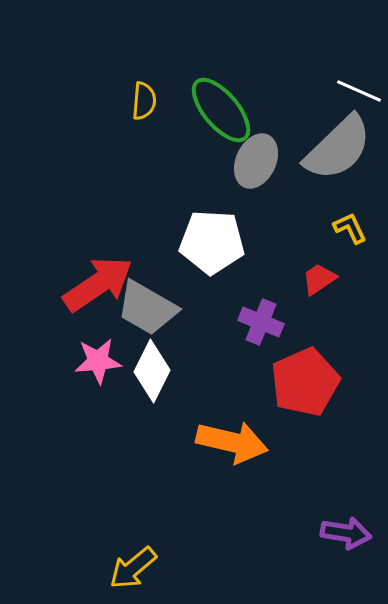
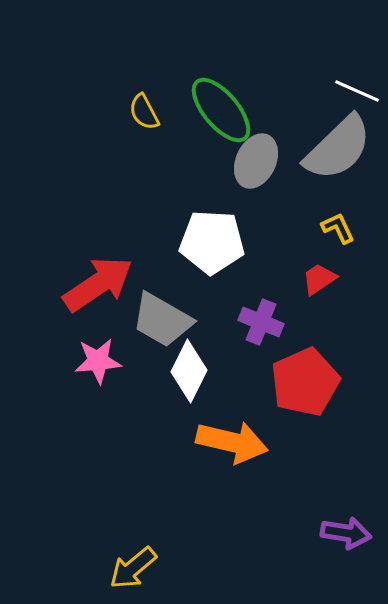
white line: moved 2 px left
yellow semicircle: moved 11 px down; rotated 147 degrees clockwise
yellow L-shape: moved 12 px left
gray trapezoid: moved 15 px right, 12 px down
white diamond: moved 37 px right
